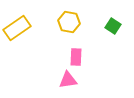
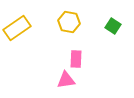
pink rectangle: moved 2 px down
pink triangle: moved 2 px left
